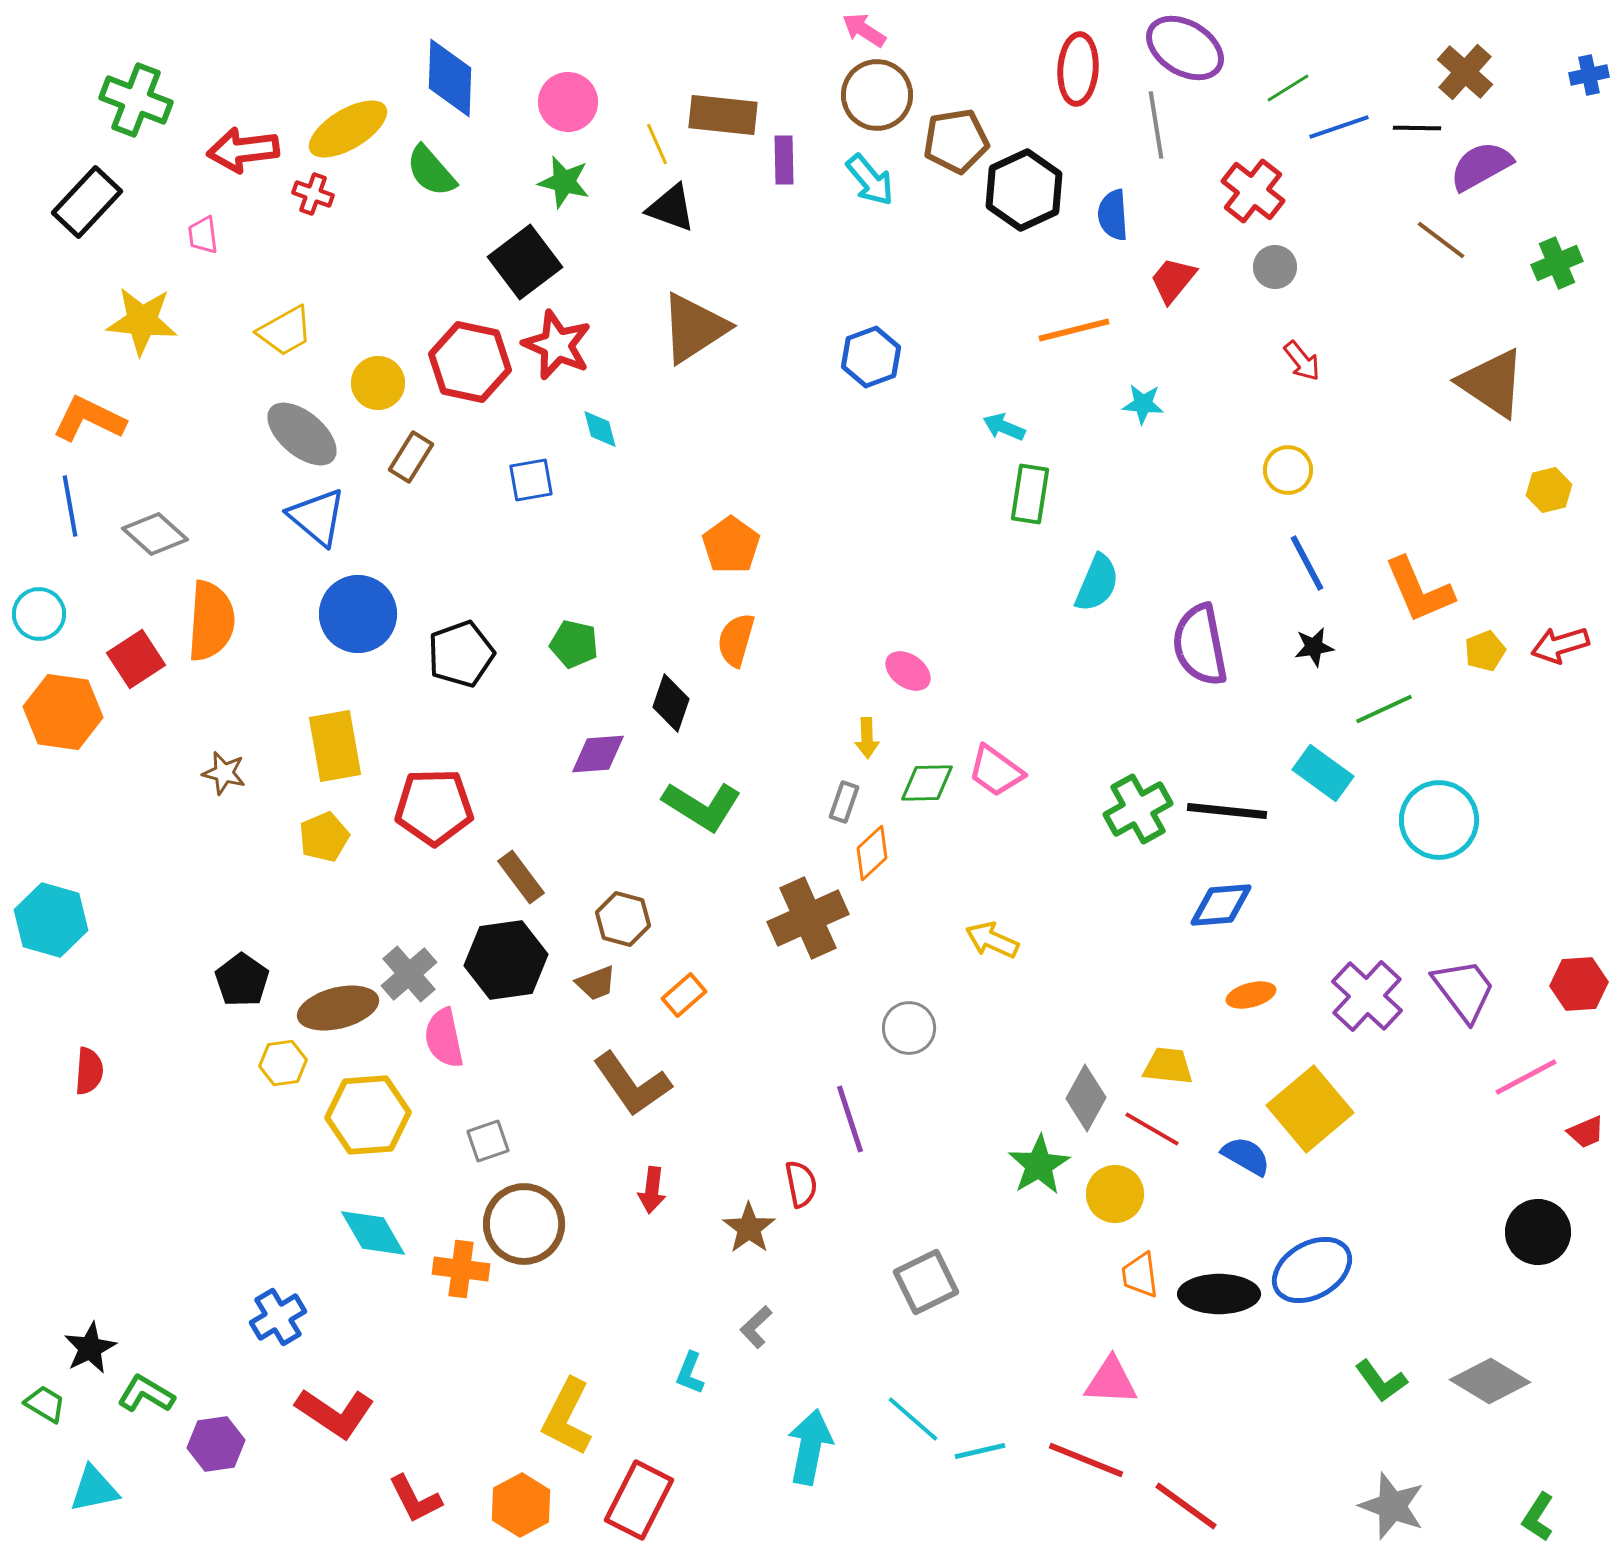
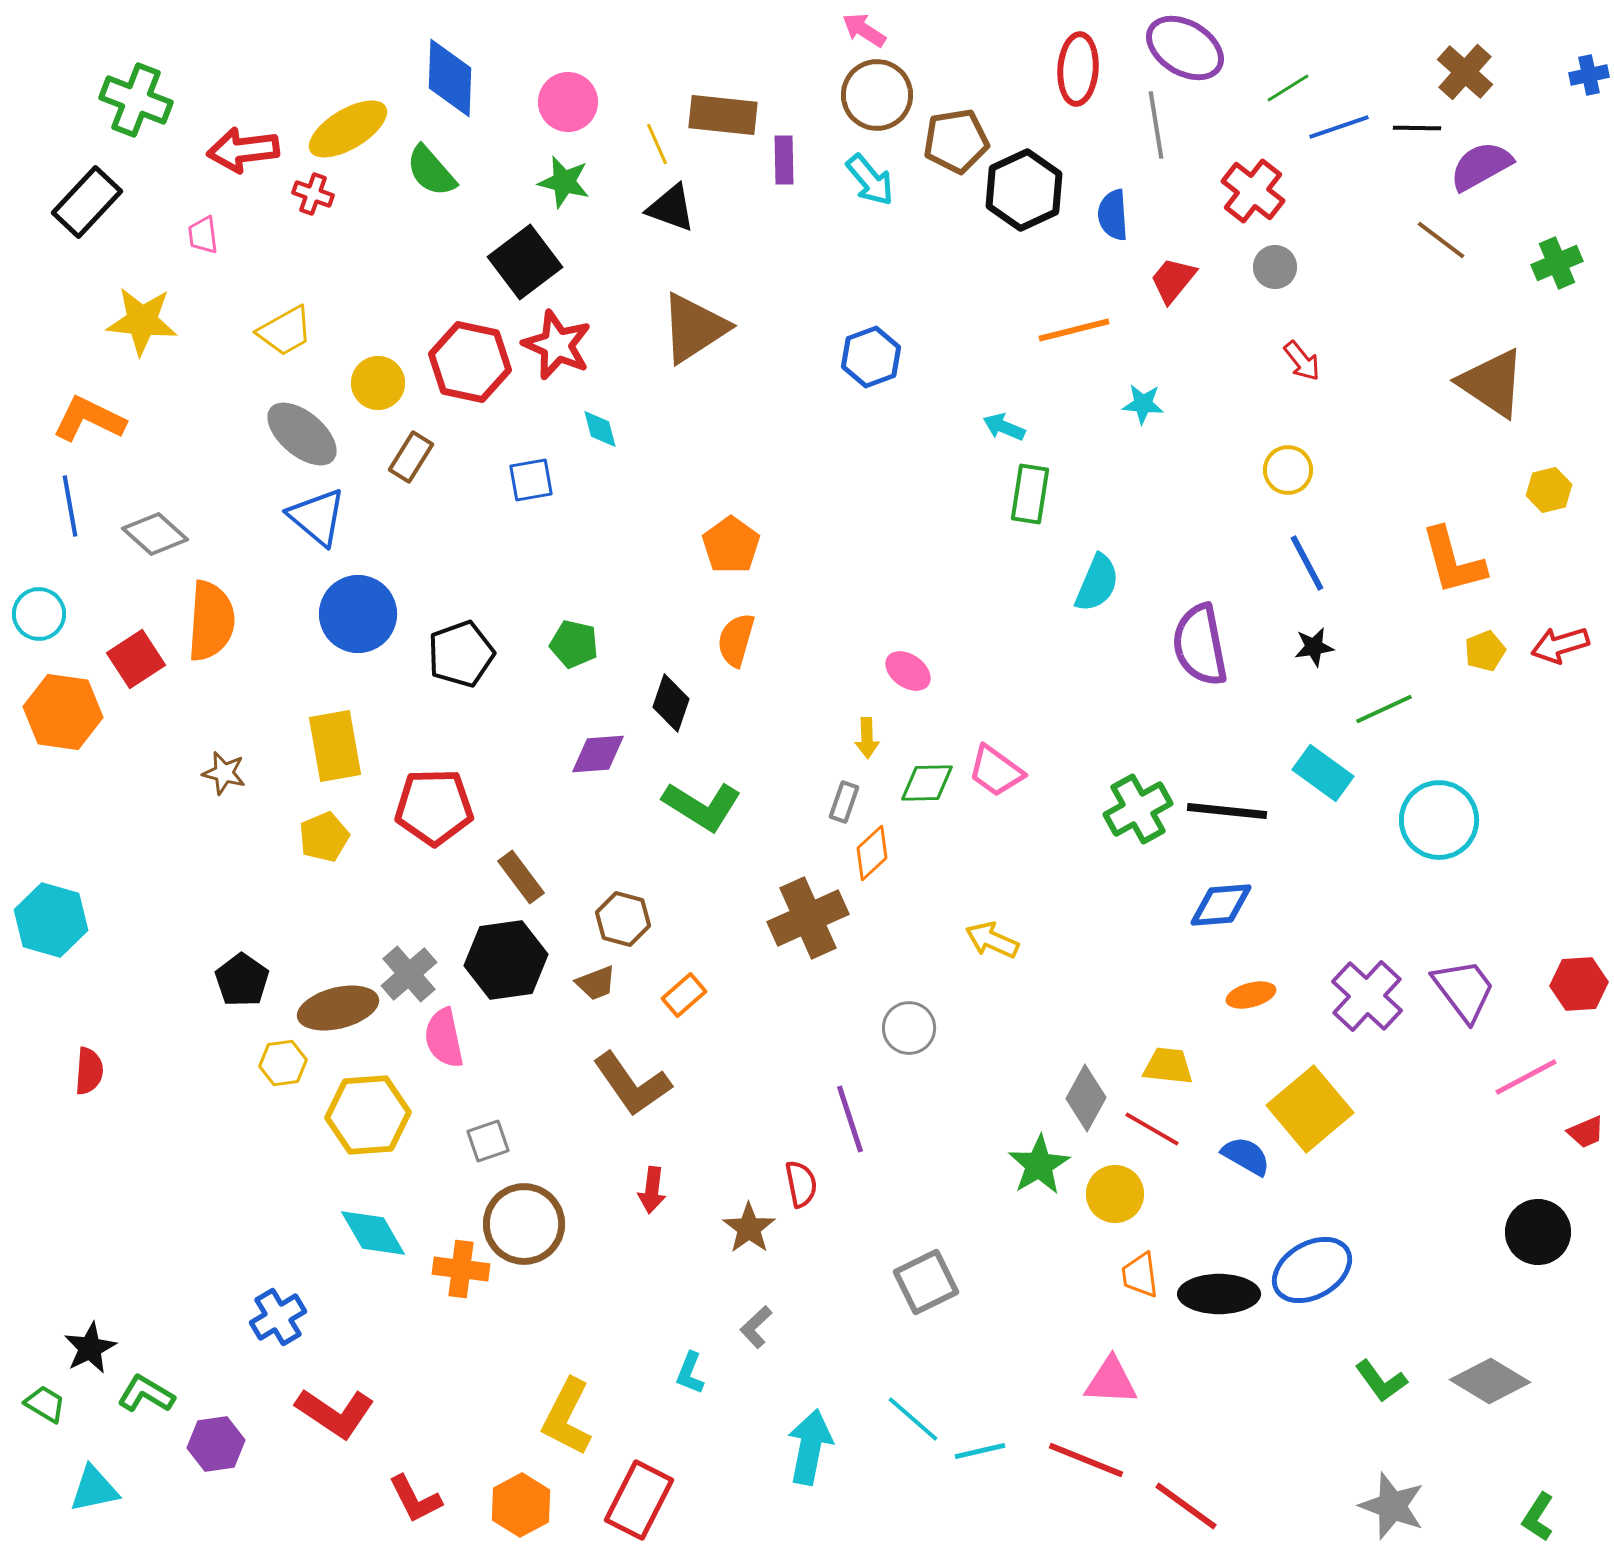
orange L-shape at (1419, 590): moved 34 px right, 29 px up; rotated 8 degrees clockwise
